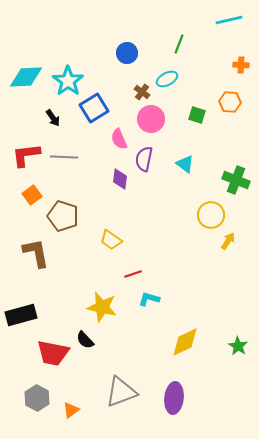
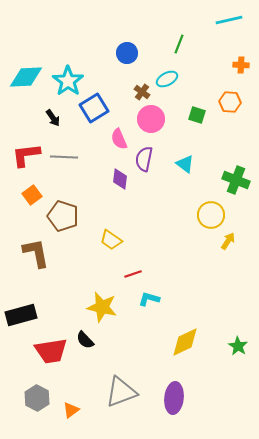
red trapezoid: moved 2 px left, 2 px up; rotated 20 degrees counterclockwise
